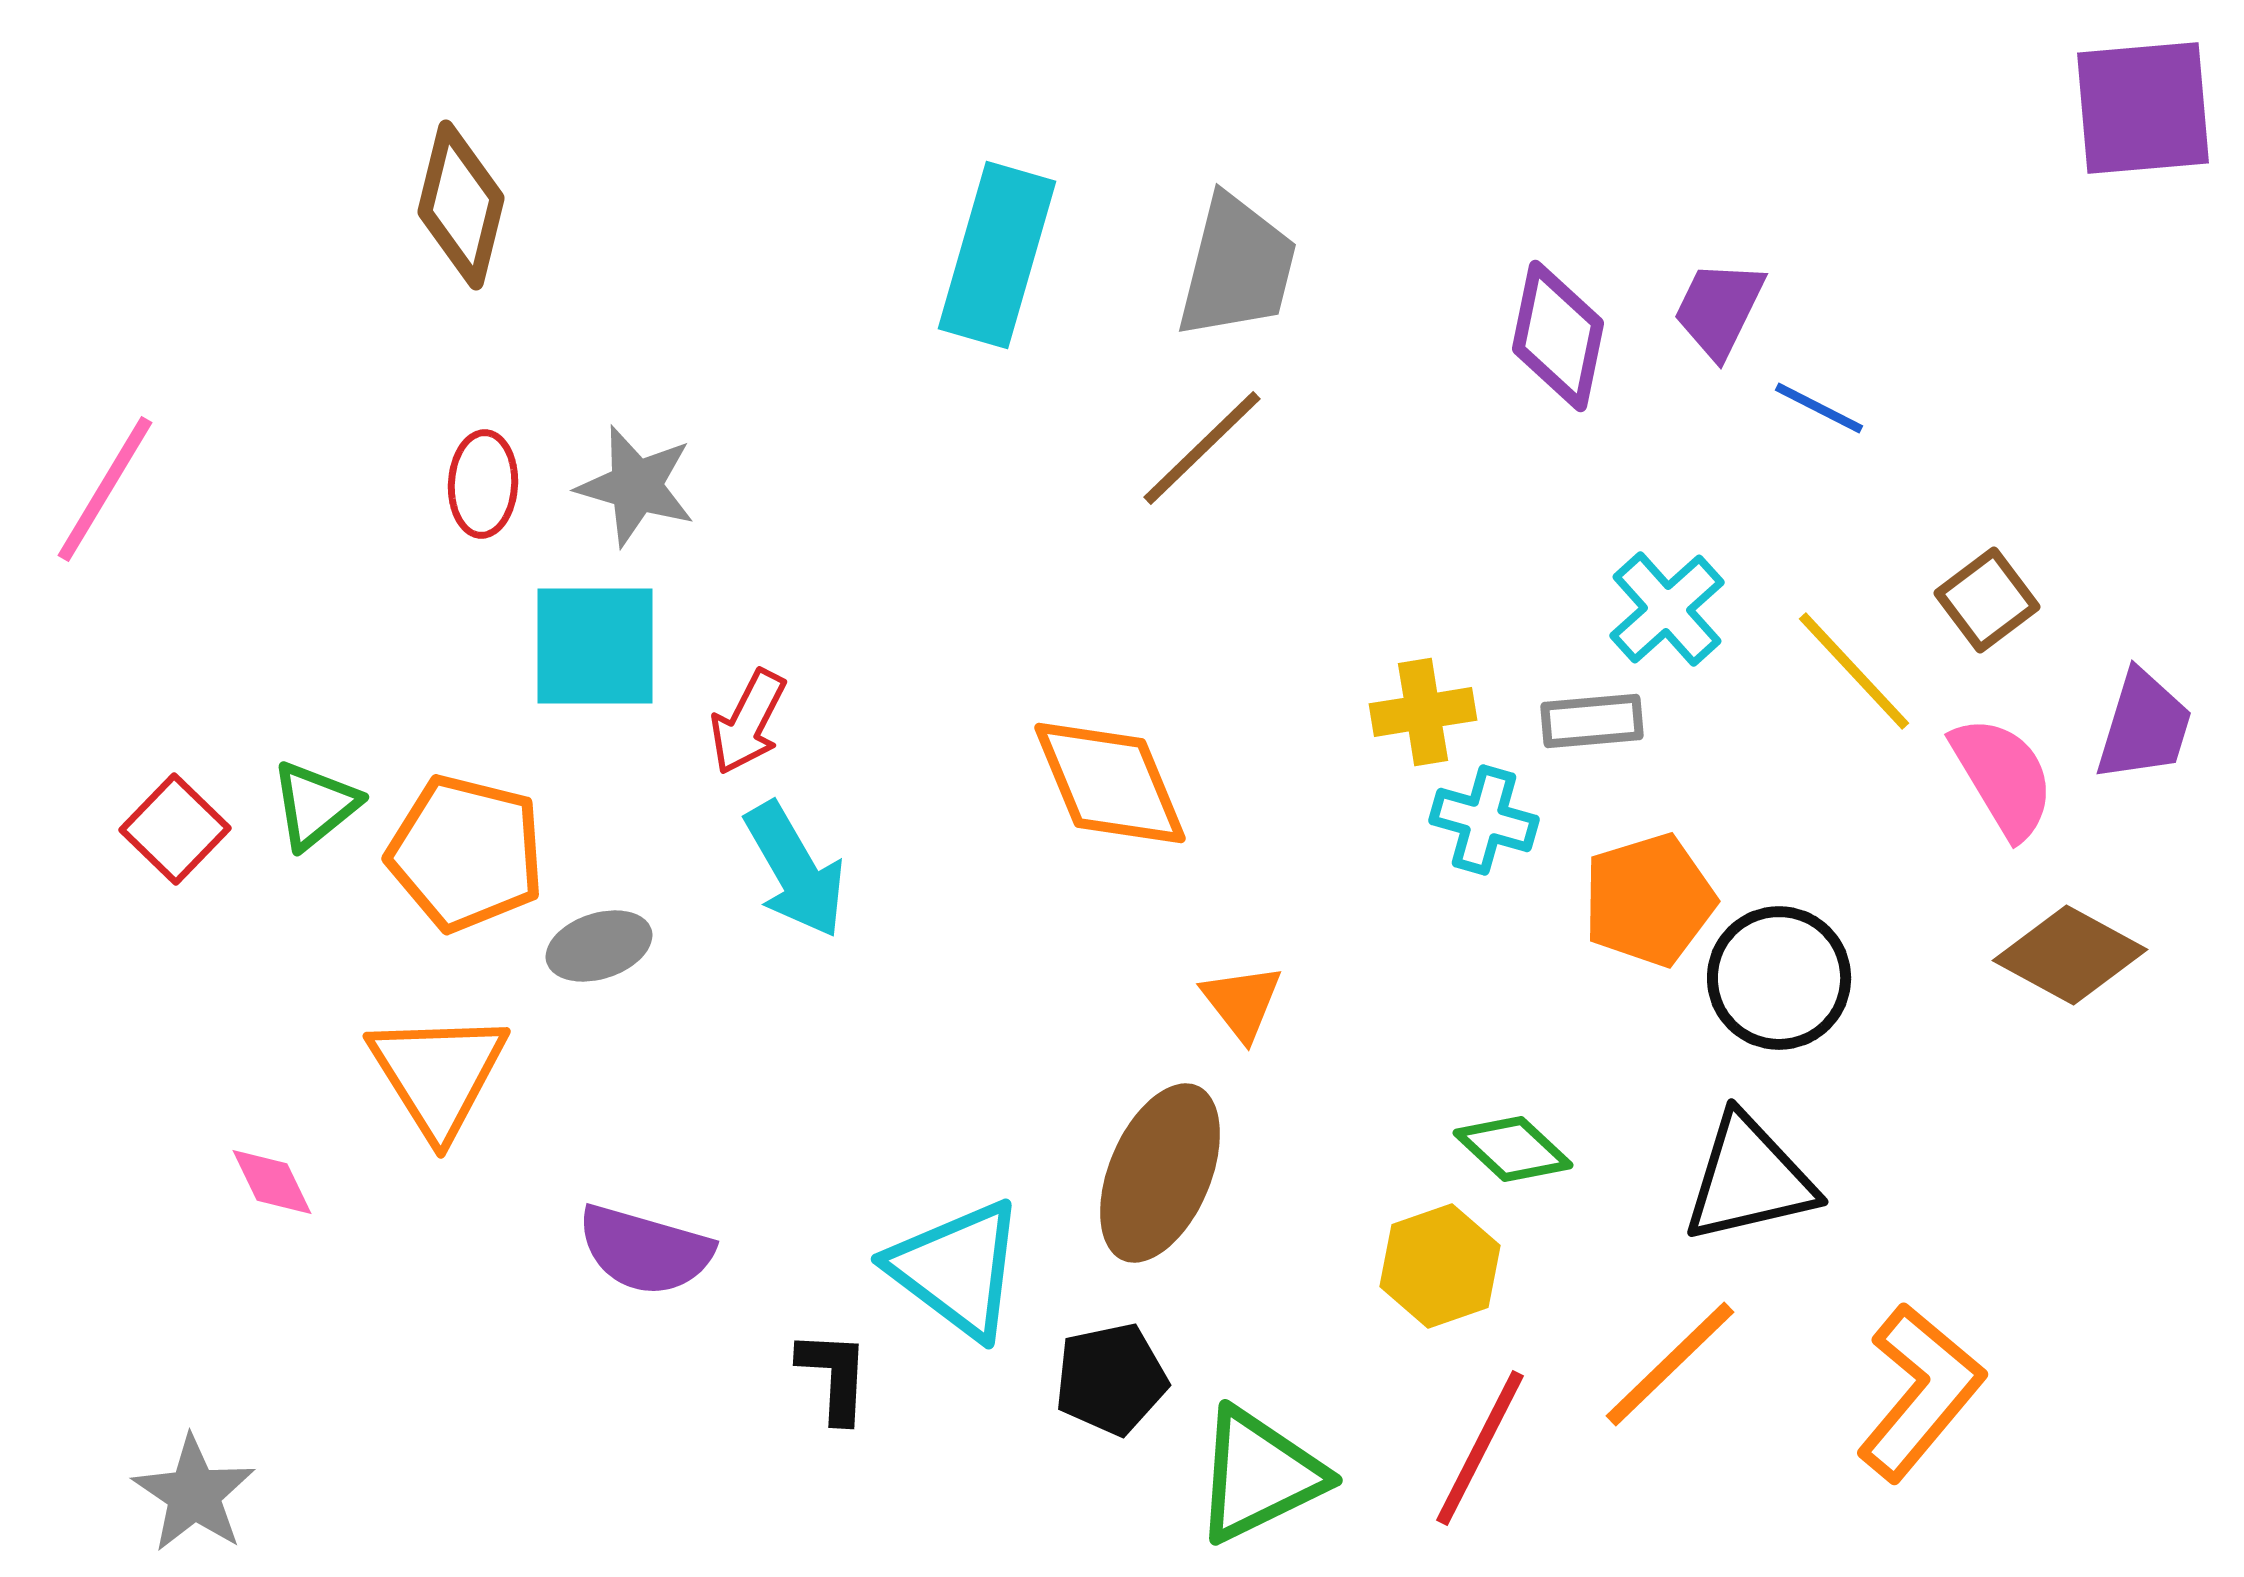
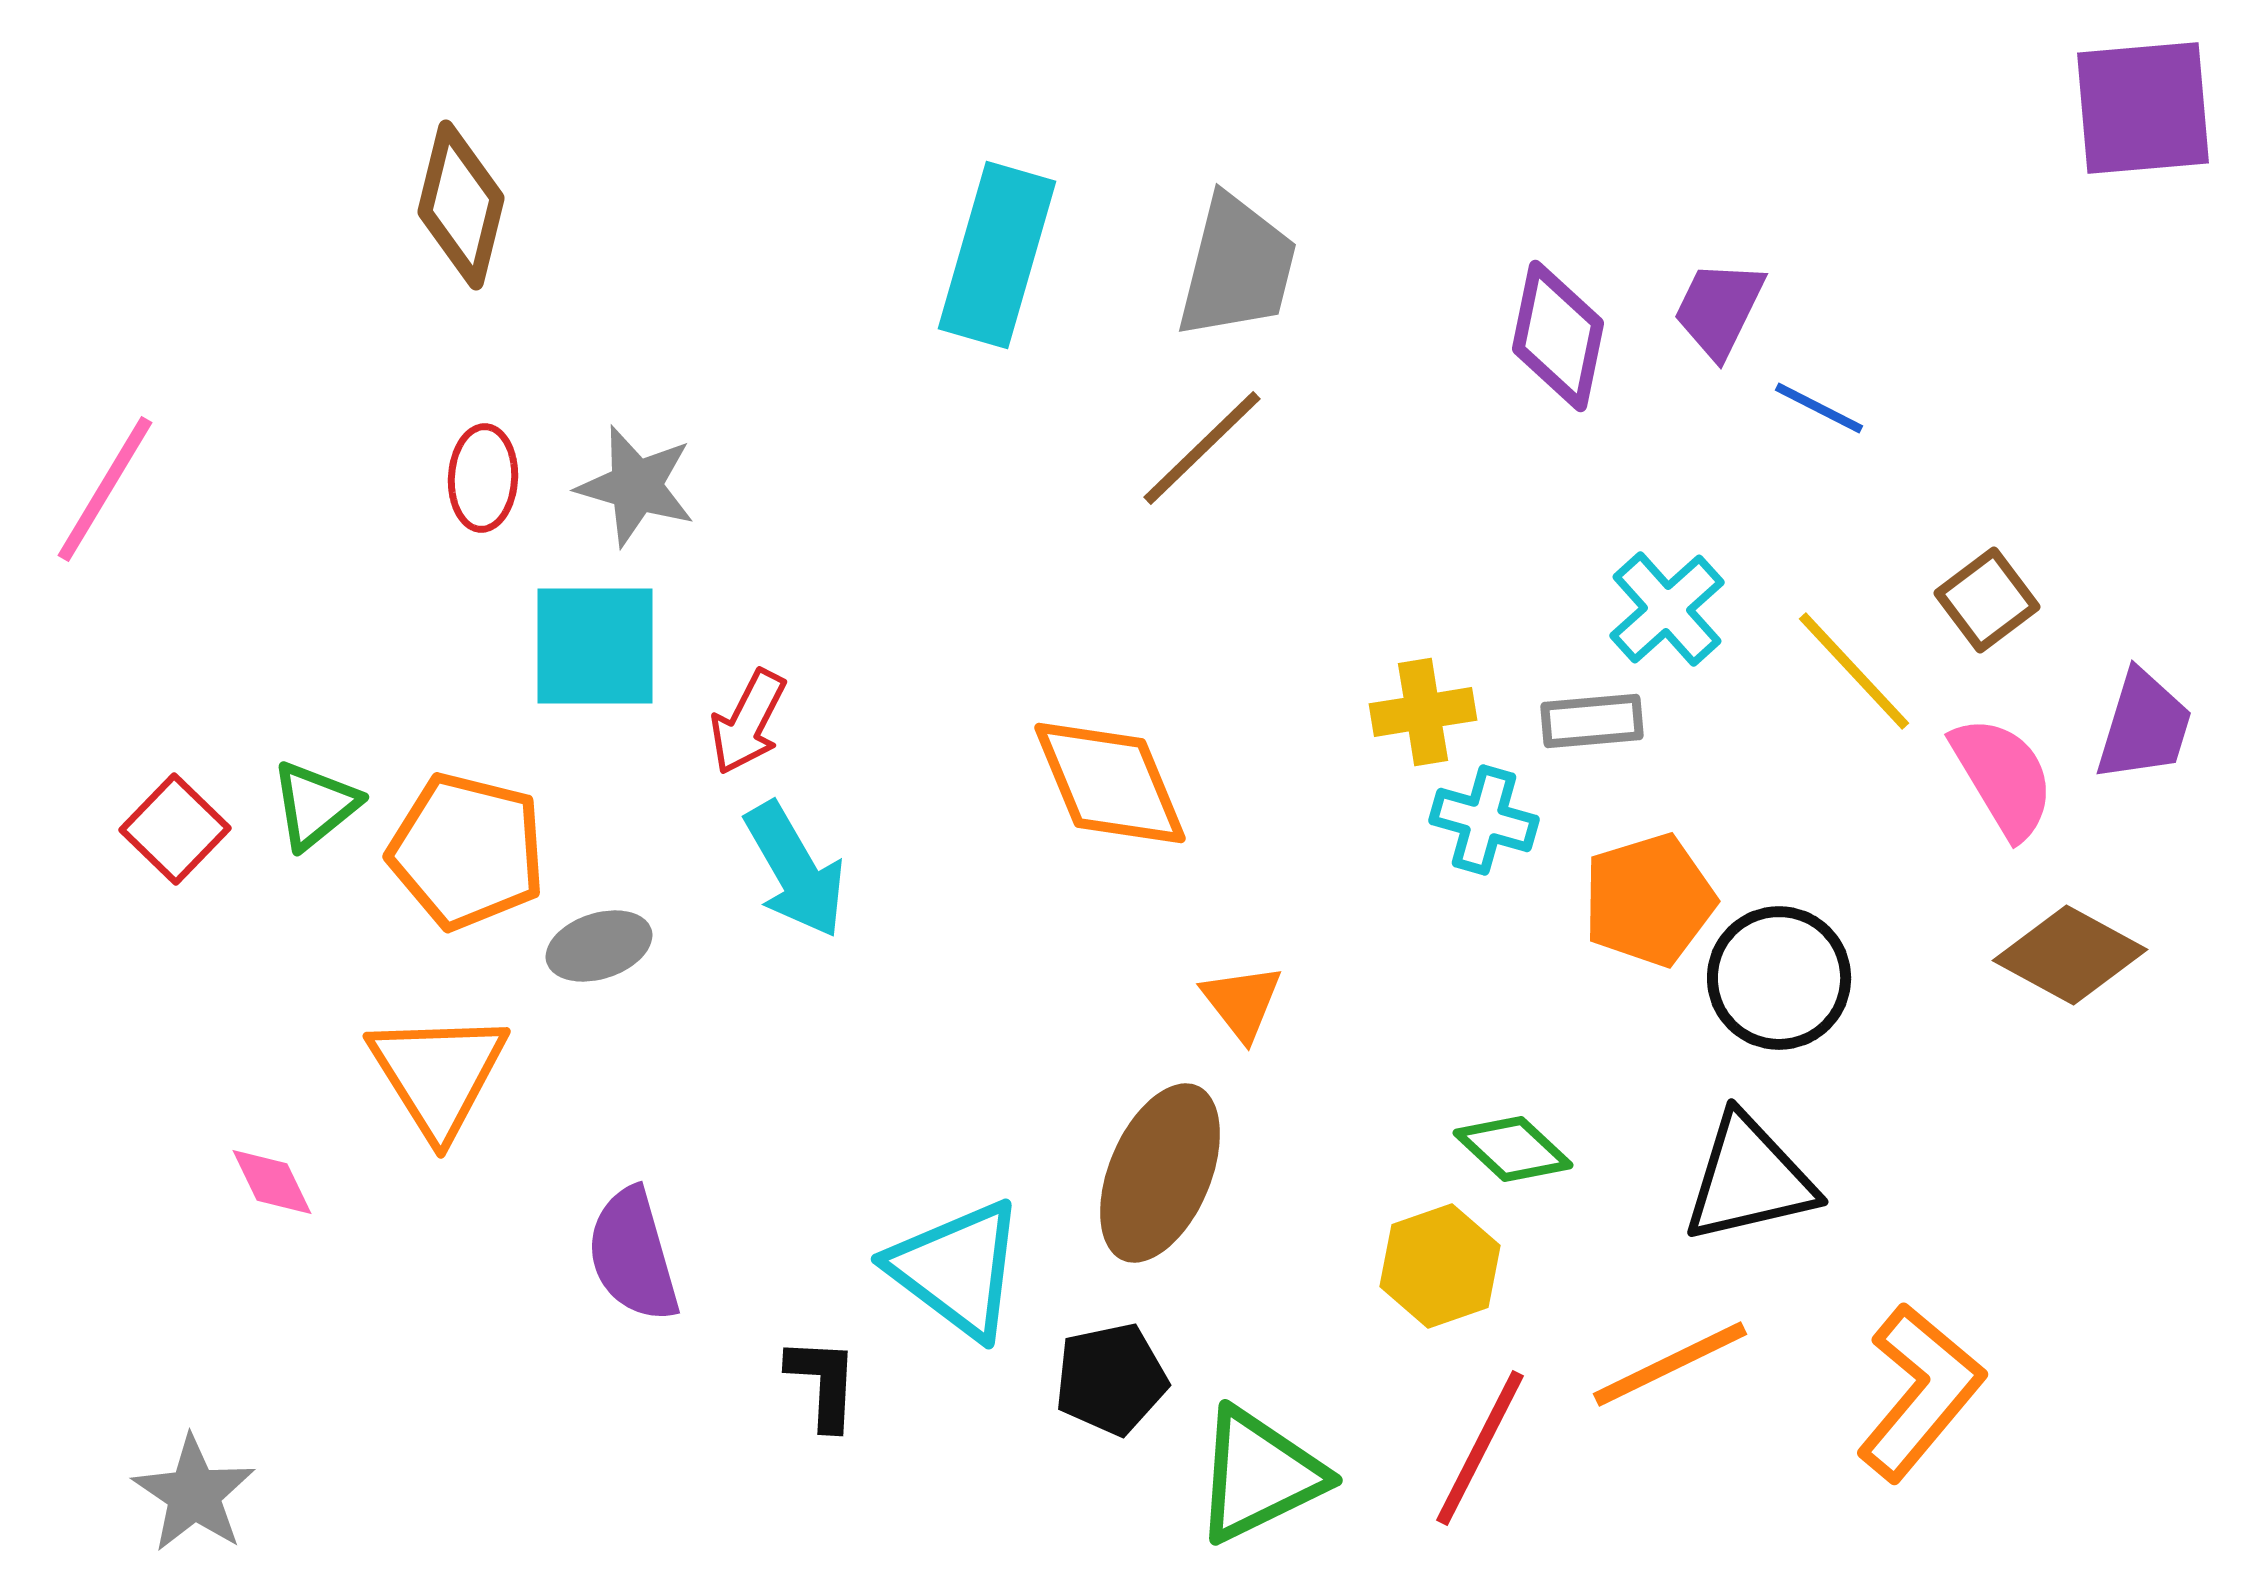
red ellipse at (483, 484): moved 6 px up
orange pentagon at (466, 853): moved 1 px right, 2 px up
purple semicircle at (645, 1250): moved 12 px left, 5 px down; rotated 58 degrees clockwise
orange line at (1670, 1364): rotated 18 degrees clockwise
black L-shape at (834, 1376): moved 11 px left, 7 px down
